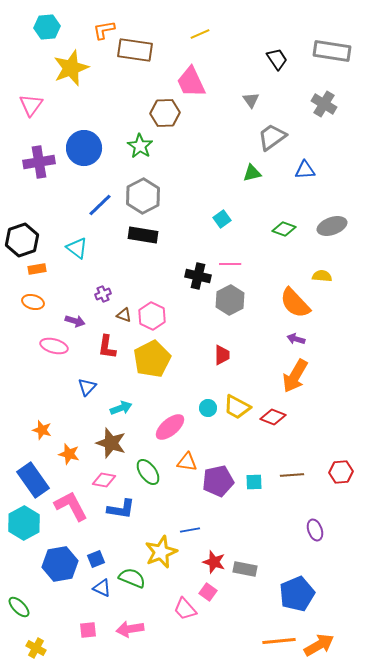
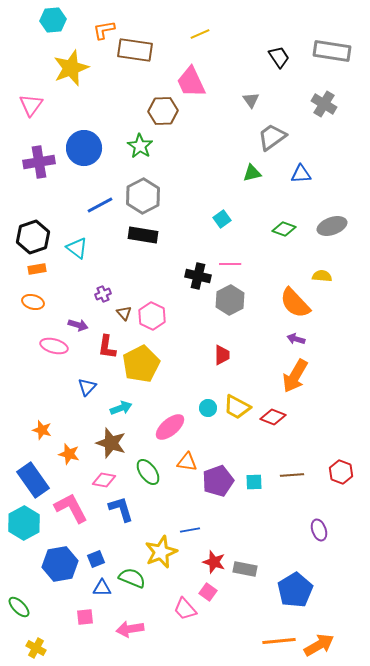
cyan hexagon at (47, 27): moved 6 px right, 7 px up
black trapezoid at (277, 59): moved 2 px right, 2 px up
brown hexagon at (165, 113): moved 2 px left, 2 px up
blue triangle at (305, 170): moved 4 px left, 4 px down
blue line at (100, 205): rotated 16 degrees clockwise
black hexagon at (22, 240): moved 11 px right, 3 px up
brown triangle at (124, 315): moved 2 px up; rotated 28 degrees clockwise
purple arrow at (75, 321): moved 3 px right, 4 px down
yellow pentagon at (152, 359): moved 11 px left, 5 px down
red hexagon at (341, 472): rotated 25 degrees clockwise
purple pentagon at (218, 481): rotated 8 degrees counterclockwise
pink L-shape at (71, 506): moved 2 px down
blue L-shape at (121, 509): rotated 116 degrees counterclockwise
purple ellipse at (315, 530): moved 4 px right
blue triangle at (102, 588): rotated 24 degrees counterclockwise
blue pentagon at (297, 594): moved 2 px left, 4 px up; rotated 8 degrees counterclockwise
pink square at (88, 630): moved 3 px left, 13 px up
